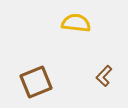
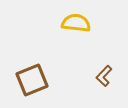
brown square: moved 4 px left, 2 px up
